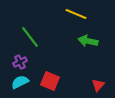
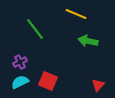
green line: moved 5 px right, 8 px up
red square: moved 2 px left
